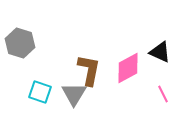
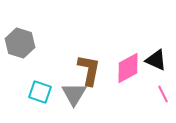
black triangle: moved 4 px left, 8 px down
